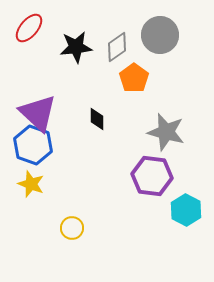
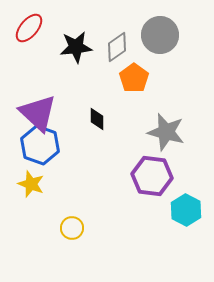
blue hexagon: moved 7 px right
